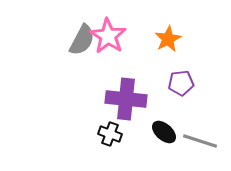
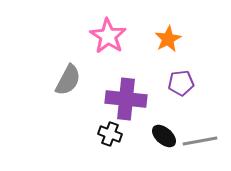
gray semicircle: moved 14 px left, 40 px down
black ellipse: moved 4 px down
gray line: rotated 28 degrees counterclockwise
